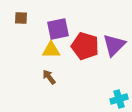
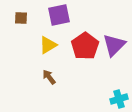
purple square: moved 1 px right, 14 px up
red pentagon: rotated 20 degrees clockwise
yellow triangle: moved 3 px left, 5 px up; rotated 30 degrees counterclockwise
